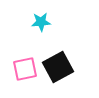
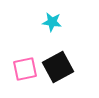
cyan star: moved 11 px right; rotated 12 degrees clockwise
